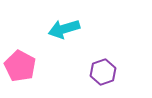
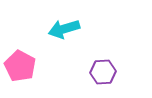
purple hexagon: rotated 15 degrees clockwise
